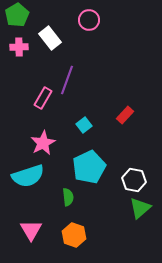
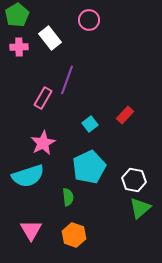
cyan square: moved 6 px right, 1 px up
